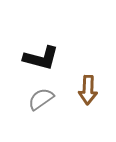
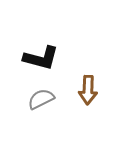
gray semicircle: rotated 8 degrees clockwise
